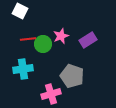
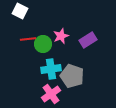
cyan cross: moved 28 px right
pink cross: rotated 18 degrees counterclockwise
